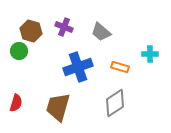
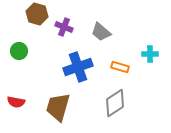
brown hexagon: moved 6 px right, 17 px up
red semicircle: moved 1 px up; rotated 84 degrees clockwise
